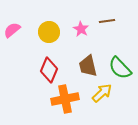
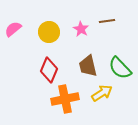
pink semicircle: moved 1 px right, 1 px up
yellow arrow: rotated 10 degrees clockwise
